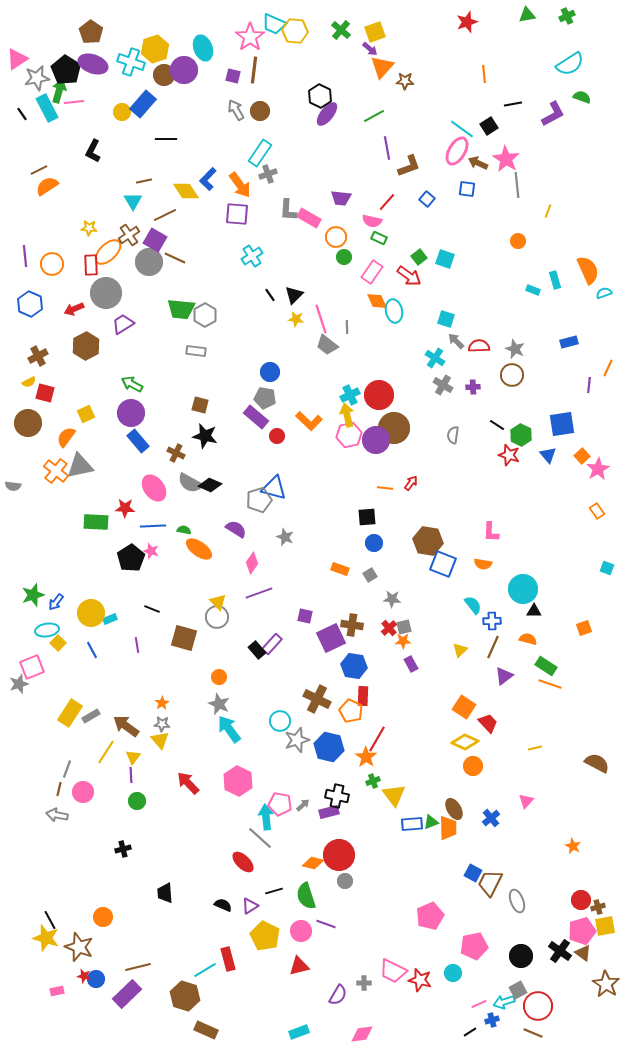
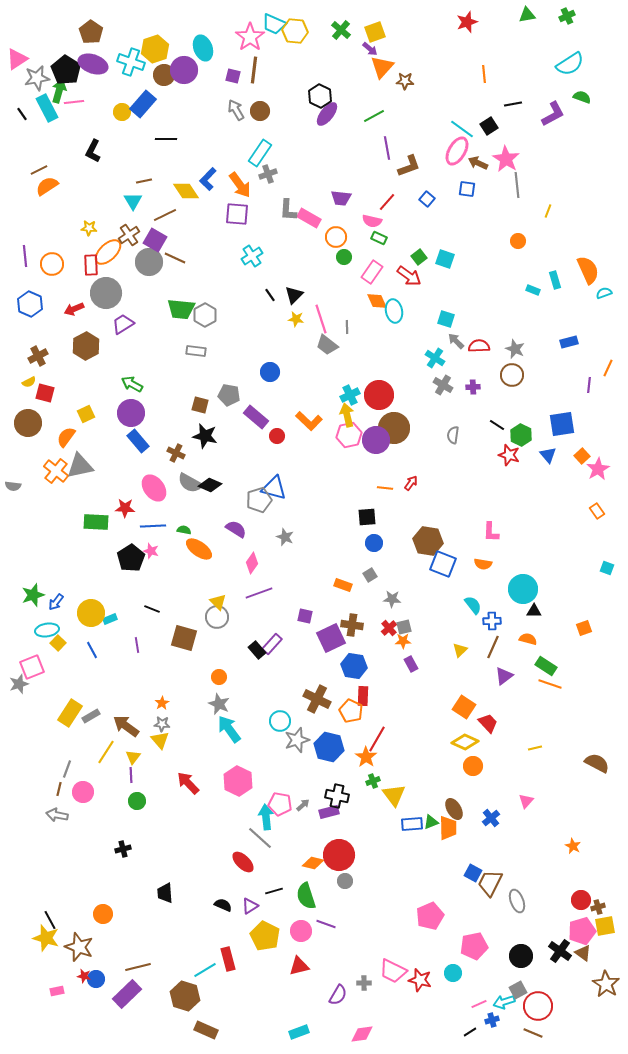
gray pentagon at (265, 398): moved 36 px left, 3 px up
orange rectangle at (340, 569): moved 3 px right, 16 px down
orange circle at (103, 917): moved 3 px up
